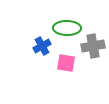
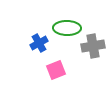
blue cross: moved 3 px left, 3 px up
pink square: moved 10 px left, 7 px down; rotated 30 degrees counterclockwise
